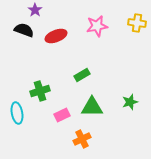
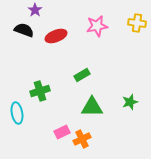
pink rectangle: moved 17 px down
